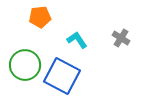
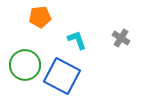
cyan L-shape: rotated 15 degrees clockwise
